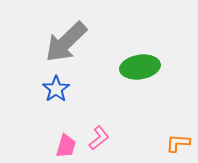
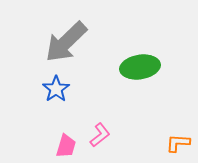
pink L-shape: moved 1 px right, 3 px up
